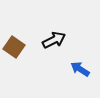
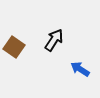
black arrow: rotated 30 degrees counterclockwise
